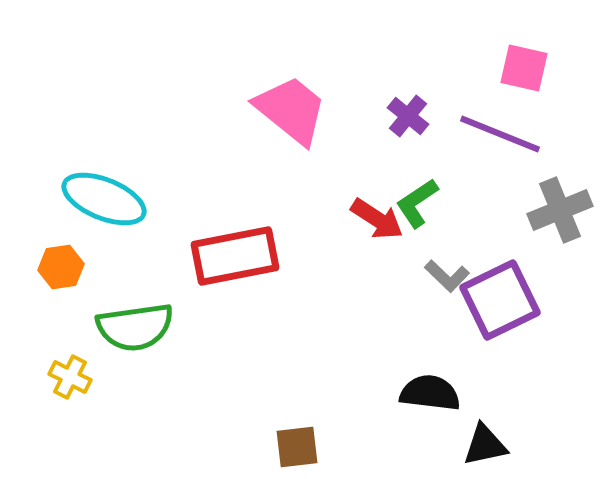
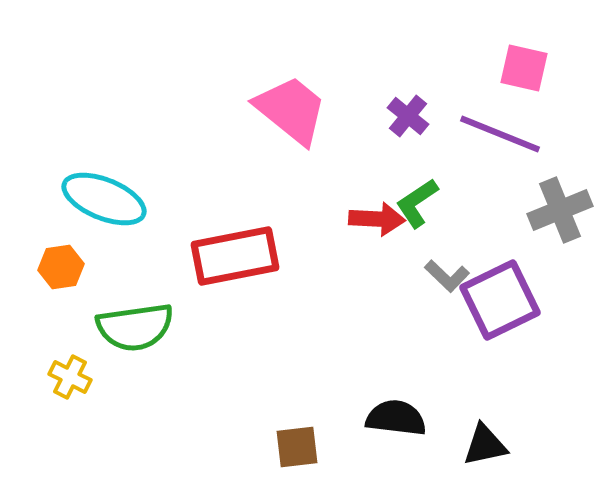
red arrow: rotated 30 degrees counterclockwise
black semicircle: moved 34 px left, 25 px down
